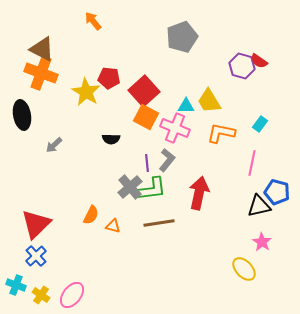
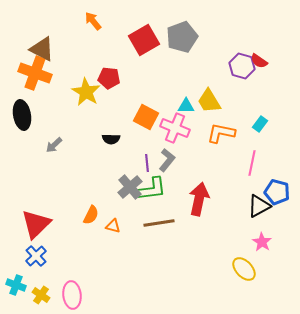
orange cross: moved 6 px left
red square: moved 51 px up; rotated 12 degrees clockwise
red arrow: moved 6 px down
black triangle: rotated 15 degrees counterclockwise
pink ellipse: rotated 44 degrees counterclockwise
